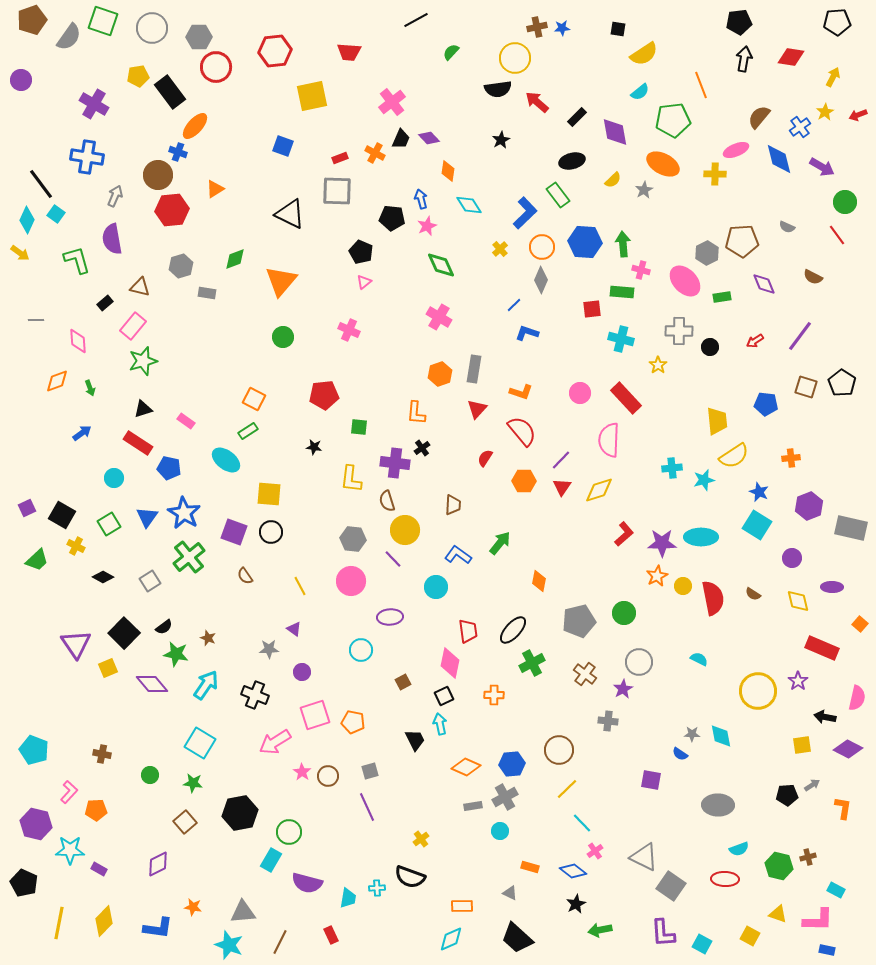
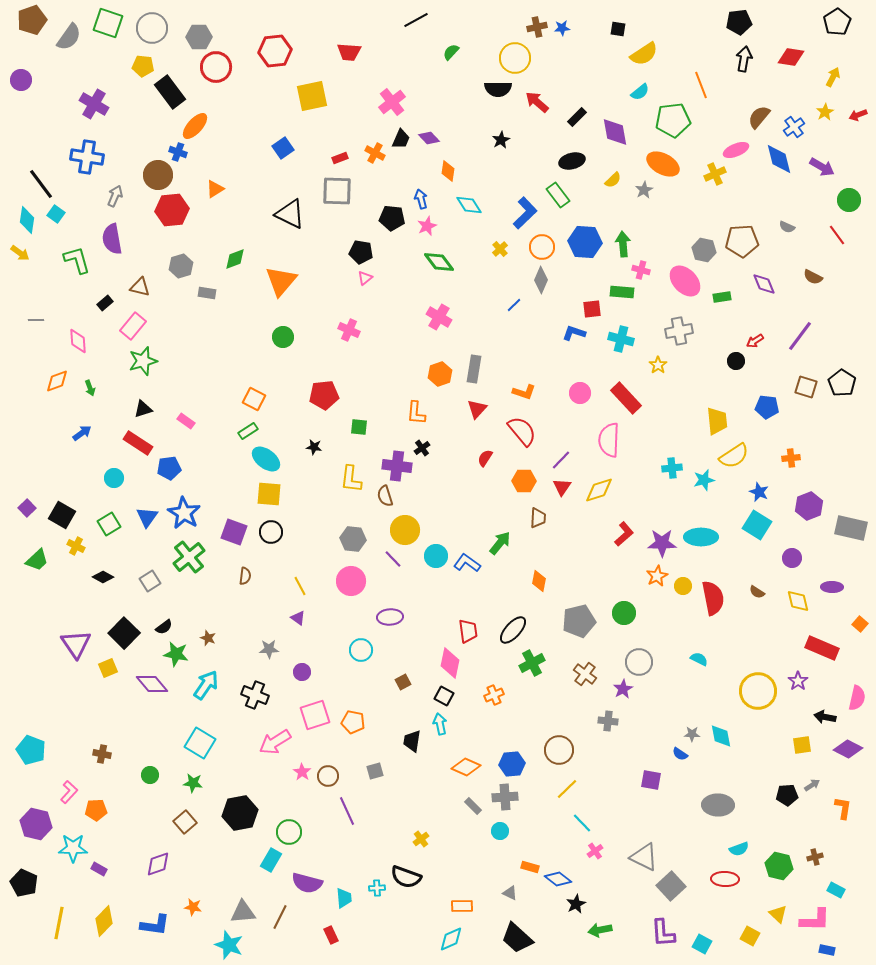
green square at (103, 21): moved 5 px right, 2 px down
black pentagon at (837, 22): rotated 28 degrees counterclockwise
yellow pentagon at (138, 76): moved 5 px right, 10 px up; rotated 15 degrees clockwise
black semicircle at (498, 89): rotated 8 degrees clockwise
blue cross at (800, 127): moved 6 px left
blue square at (283, 146): moved 2 px down; rotated 35 degrees clockwise
yellow cross at (715, 174): rotated 25 degrees counterclockwise
green circle at (845, 202): moved 4 px right, 2 px up
cyan diamond at (27, 220): rotated 16 degrees counterclockwise
black pentagon at (361, 252): rotated 15 degrees counterclockwise
gray hexagon at (707, 253): moved 3 px left, 3 px up; rotated 20 degrees counterclockwise
green diamond at (441, 265): moved 2 px left, 3 px up; rotated 12 degrees counterclockwise
pink triangle at (364, 282): moved 1 px right, 4 px up
gray cross at (679, 331): rotated 12 degrees counterclockwise
blue L-shape at (527, 333): moved 47 px right
black circle at (710, 347): moved 26 px right, 14 px down
orange L-shape at (521, 392): moved 3 px right
blue pentagon at (766, 404): moved 1 px right, 3 px down
cyan ellipse at (226, 460): moved 40 px right, 1 px up
purple cross at (395, 463): moved 2 px right, 3 px down
blue pentagon at (169, 468): rotated 20 degrees counterclockwise
brown semicircle at (387, 501): moved 2 px left, 5 px up
brown trapezoid at (453, 505): moved 85 px right, 13 px down
purple square at (27, 508): rotated 18 degrees counterclockwise
blue L-shape at (458, 555): moved 9 px right, 8 px down
brown semicircle at (245, 576): rotated 138 degrees counterclockwise
cyan circle at (436, 587): moved 31 px up
brown semicircle at (753, 594): moved 4 px right, 2 px up
purple triangle at (294, 629): moved 4 px right, 11 px up
orange cross at (494, 695): rotated 24 degrees counterclockwise
black square at (444, 696): rotated 36 degrees counterclockwise
black trapezoid at (415, 740): moved 3 px left, 1 px down; rotated 145 degrees counterclockwise
cyan pentagon at (34, 750): moved 3 px left
gray square at (370, 771): moved 5 px right
gray cross at (505, 797): rotated 25 degrees clockwise
gray rectangle at (473, 806): rotated 54 degrees clockwise
purple line at (367, 807): moved 20 px left, 4 px down
cyan star at (70, 850): moved 3 px right, 2 px up
brown cross at (808, 857): moved 7 px right
purple diamond at (158, 864): rotated 8 degrees clockwise
blue diamond at (573, 871): moved 15 px left, 8 px down
black semicircle at (410, 877): moved 4 px left
gray square at (671, 886): rotated 12 degrees clockwise
cyan trapezoid at (348, 898): moved 4 px left; rotated 15 degrees counterclockwise
yellow triangle at (778, 914): rotated 24 degrees clockwise
pink L-shape at (818, 920): moved 3 px left
blue L-shape at (158, 928): moved 3 px left, 3 px up
brown line at (280, 942): moved 25 px up
